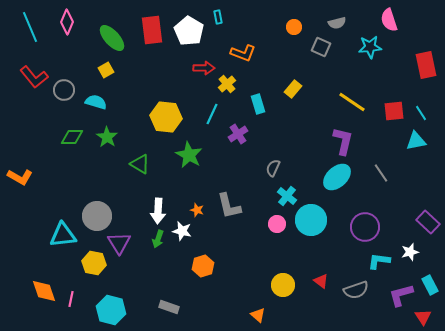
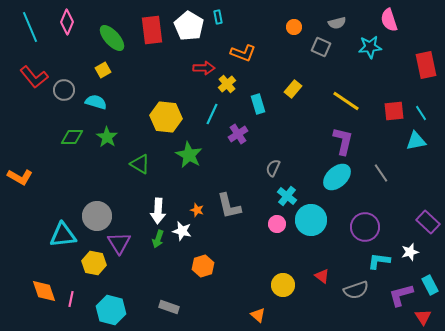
white pentagon at (189, 31): moved 5 px up
yellow square at (106, 70): moved 3 px left
yellow line at (352, 102): moved 6 px left, 1 px up
red triangle at (321, 281): moved 1 px right, 5 px up
